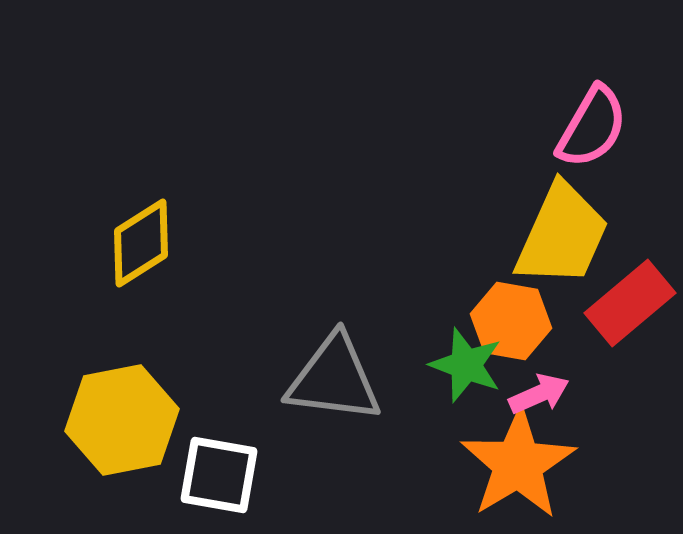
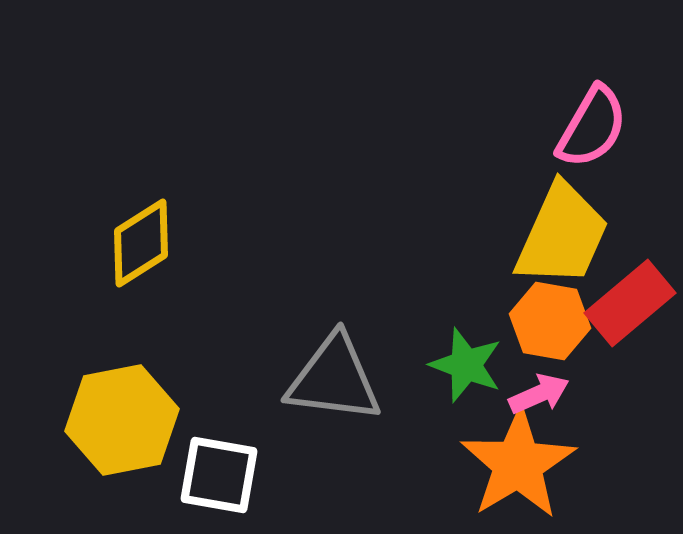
orange hexagon: moved 39 px right
